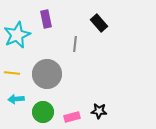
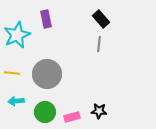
black rectangle: moved 2 px right, 4 px up
gray line: moved 24 px right
cyan arrow: moved 2 px down
green circle: moved 2 px right
